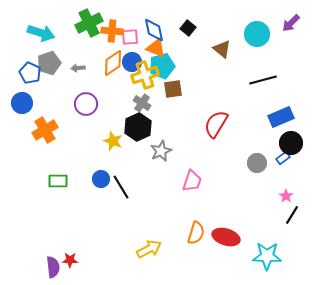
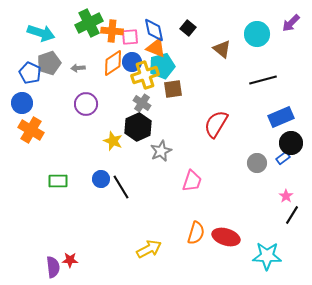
orange cross at (45, 130): moved 14 px left; rotated 30 degrees counterclockwise
